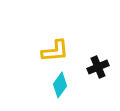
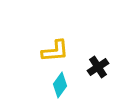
black cross: rotated 10 degrees counterclockwise
